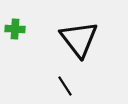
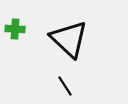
black triangle: moved 10 px left; rotated 9 degrees counterclockwise
